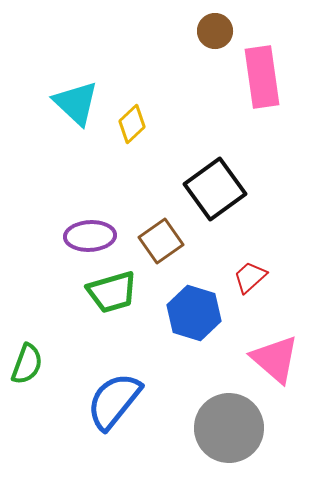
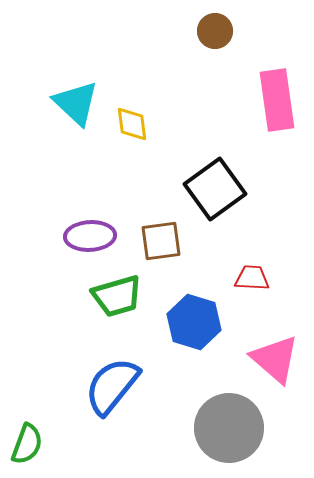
pink rectangle: moved 15 px right, 23 px down
yellow diamond: rotated 54 degrees counterclockwise
brown square: rotated 27 degrees clockwise
red trapezoid: moved 2 px right, 1 px down; rotated 45 degrees clockwise
green trapezoid: moved 5 px right, 4 px down
blue hexagon: moved 9 px down
green semicircle: moved 80 px down
blue semicircle: moved 2 px left, 15 px up
